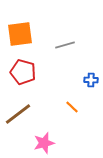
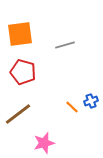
blue cross: moved 21 px down; rotated 24 degrees counterclockwise
